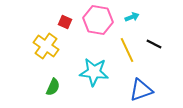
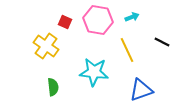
black line: moved 8 px right, 2 px up
green semicircle: rotated 30 degrees counterclockwise
